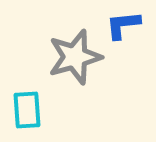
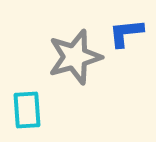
blue L-shape: moved 3 px right, 8 px down
